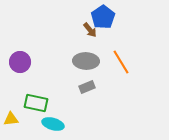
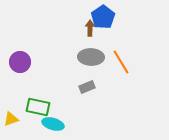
brown arrow: moved 2 px up; rotated 140 degrees counterclockwise
gray ellipse: moved 5 px right, 4 px up
green rectangle: moved 2 px right, 4 px down
yellow triangle: rotated 14 degrees counterclockwise
